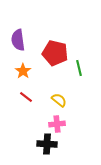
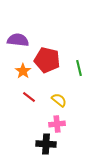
purple semicircle: rotated 105 degrees clockwise
red pentagon: moved 8 px left, 7 px down
red line: moved 3 px right
black cross: moved 1 px left
